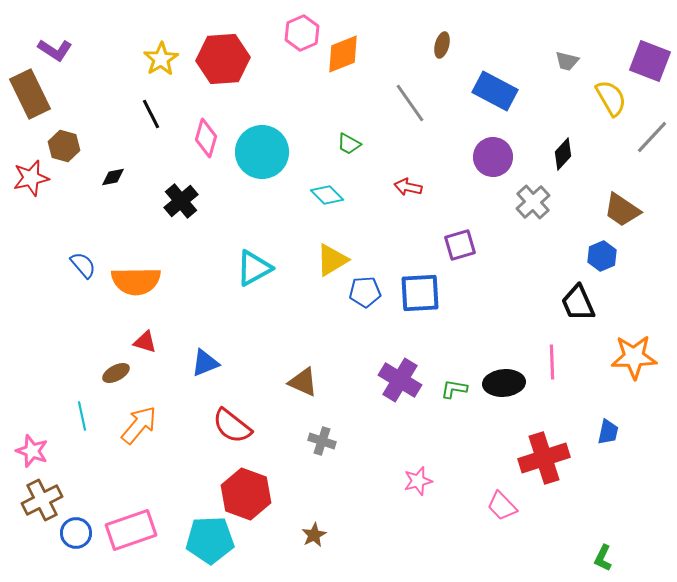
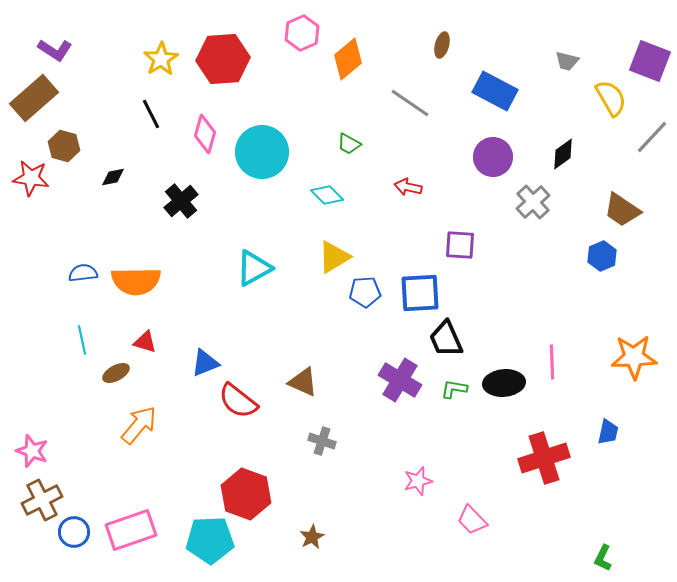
orange diamond at (343, 54): moved 5 px right, 5 px down; rotated 18 degrees counterclockwise
brown rectangle at (30, 94): moved 4 px right, 4 px down; rotated 75 degrees clockwise
gray line at (410, 103): rotated 21 degrees counterclockwise
pink diamond at (206, 138): moved 1 px left, 4 px up
black diamond at (563, 154): rotated 12 degrees clockwise
red star at (31, 178): rotated 21 degrees clockwise
purple square at (460, 245): rotated 20 degrees clockwise
yellow triangle at (332, 260): moved 2 px right, 3 px up
blue semicircle at (83, 265): moved 8 px down; rotated 56 degrees counterclockwise
black trapezoid at (578, 303): moved 132 px left, 36 px down
cyan line at (82, 416): moved 76 px up
red semicircle at (232, 426): moved 6 px right, 25 px up
pink trapezoid at (502, 506): moved 30 px left, 14 px down
blue circle at (76, 533): moved 2 px left, 1 px up
brown star at (314, 535): moved 2 px left, 2 px down
